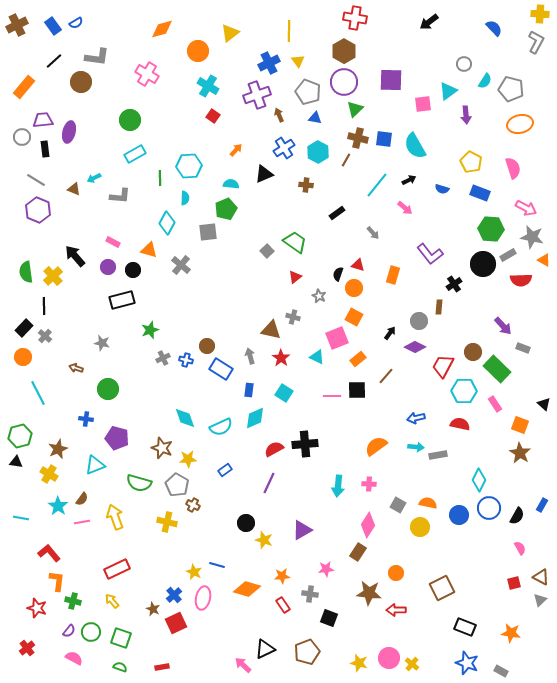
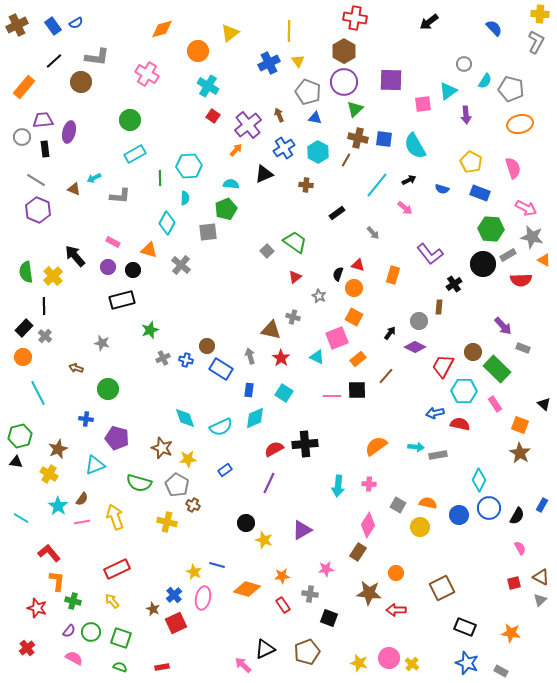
purple cross at (257, 95): moved 9 px left, 30 px down; rotated 20 degrees counterclockwise
blue arrow at (416, 418): moved 19 px right, 5 px up
cyan line at (21, 518): rotated 21 degrees clockwise
